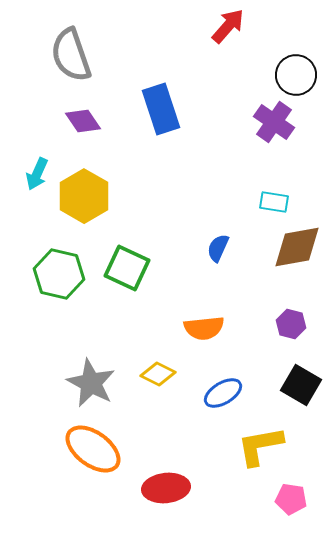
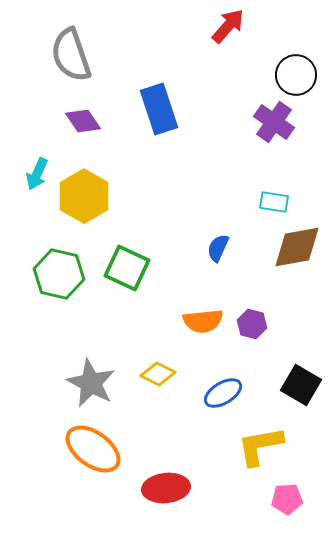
blue rectangle: moved 2 px left
purple hexagon: moved 39 px left
orange semicircle: moved 1 px left, 7 px up
pink pentagon: moved 4 px left; rotated 12 degrees counterclockwise
